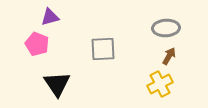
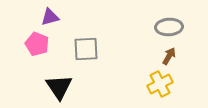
gray ellipse: moved 3 px right, 1 px up
gray square: moved 17 px left
black triangle: moved 2 px right, 3 px down
